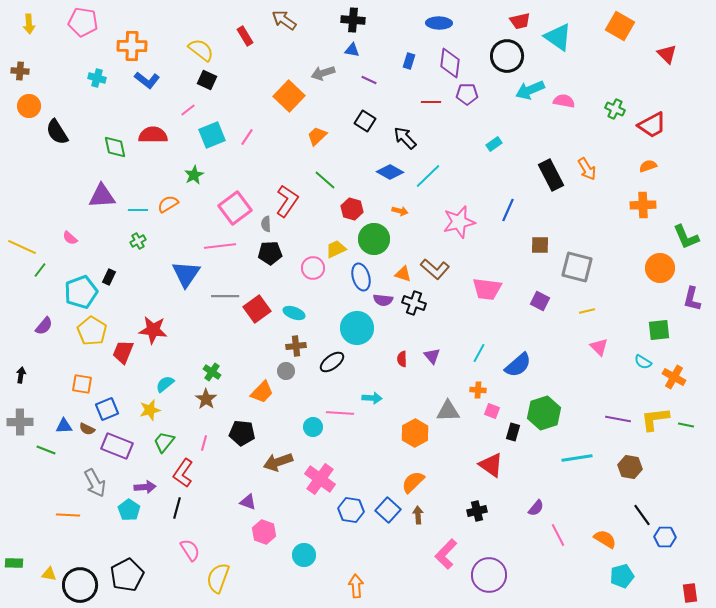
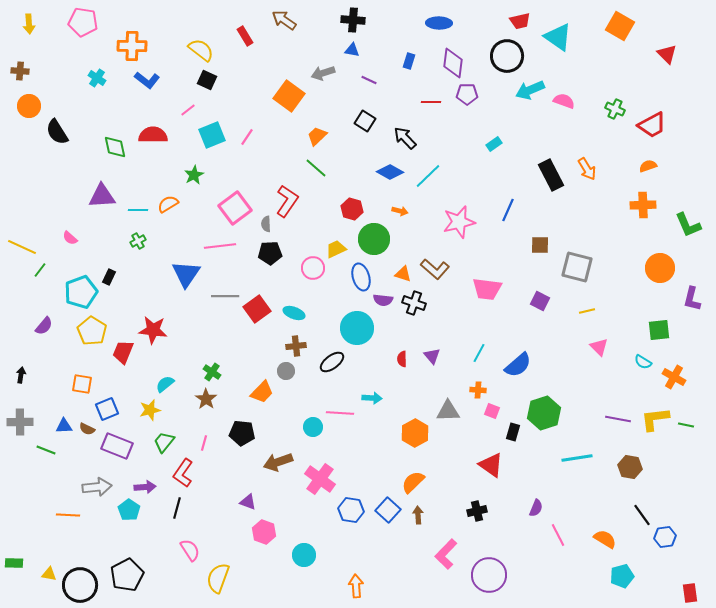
purple diamond at (450, 63): moved 3 px right
cyan cross at (97, 78): rotated 18 degrees clockwise
orange square at (289, 96): rotated 8 degrees counterclockwise
pink semicircle at (564, 101): rotated 10 degrees clockwise
green line at (325, 180): moved 9 px left, 12 px up
green L-shape at (686, 237): moved 2 px right, 12 px up
gray arrow at (95, 483): moved 2 px right, 4 px down; rotated 68 degrees counterclockwise
purple semicircle at (536, 508): rotated 18 degrees counterclockwise
blue hexagon at (665, 537): rotated 10 degrees counterclockwise
